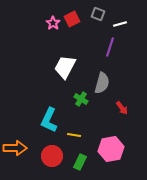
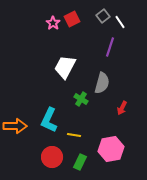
gray square: moved 5 px right, 2 px down; rotated 32 degrees clockwise
white line: moved 2 px up; rotated 72 degrees clockwise
red arrow: rotated 64 degrees clockwise
orange arrow: moved 22 px up
red circle: moved 1 px down
